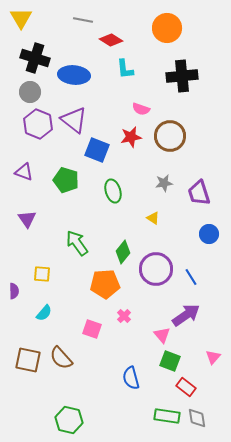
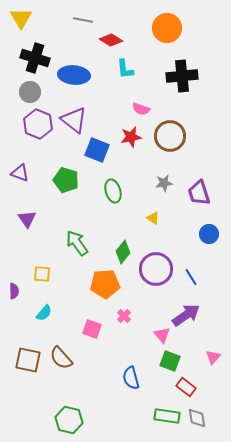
purple triangle at (24, 172): moved 4 px left, 1 px down
